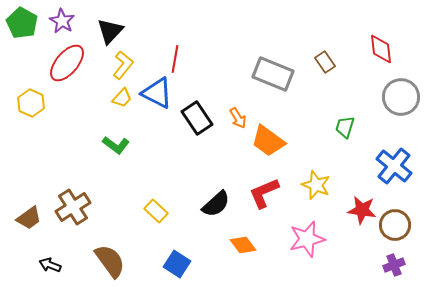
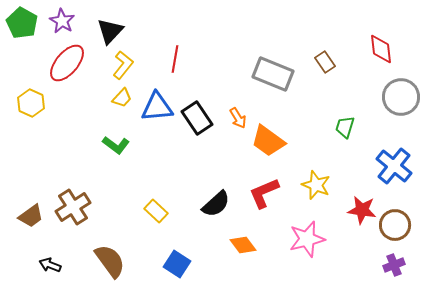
blue triangle: moved 14 px down; rotated 32 degrees counterclockwise
brown trapezoid: moved 2 px right, 2 px up
